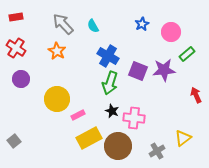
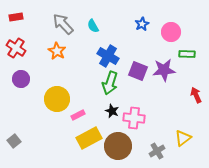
green rectangle: rotated 42 degrees clockwise
